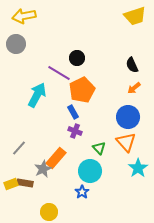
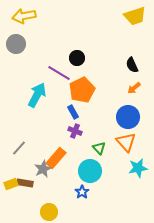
cyan star: rotated 24 degrees clockwise
